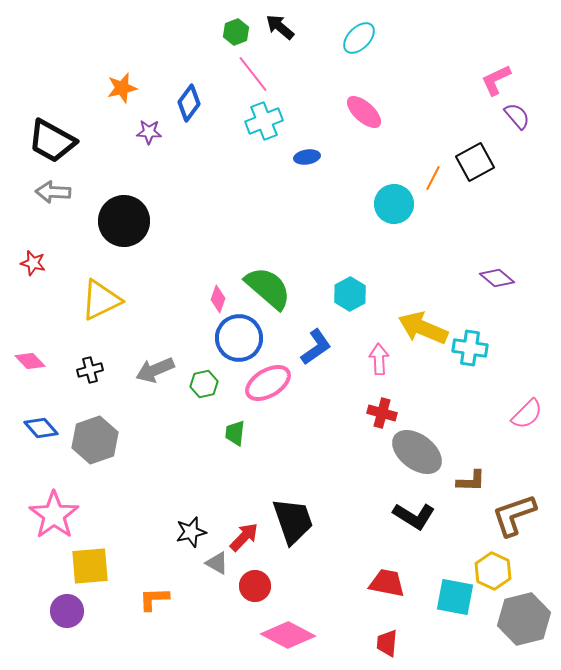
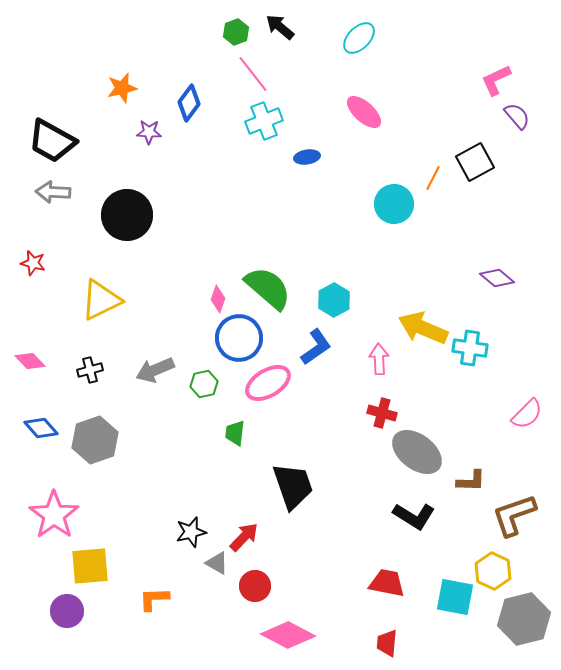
black circle at (124, 221): moved 3 px right, 6 px up
cyan hexagon at (350, 294): moved 16 px left, 6 px down
black trapezoid at (293, 521): moved 35 px up
